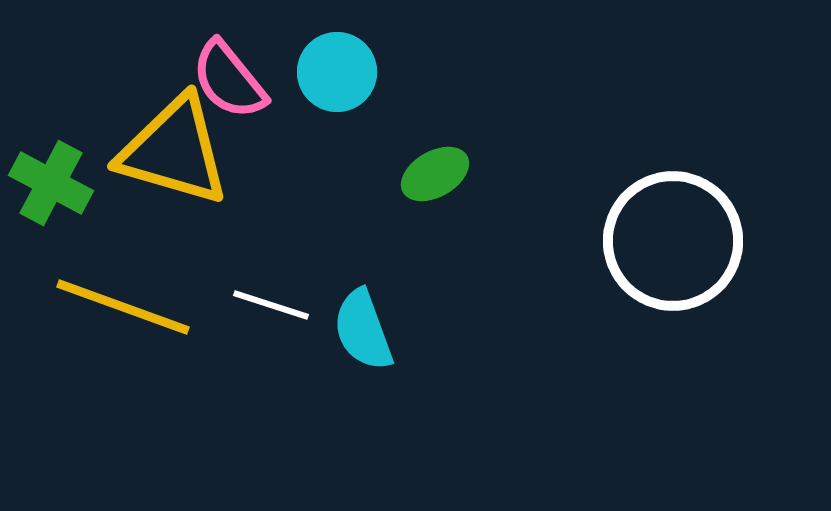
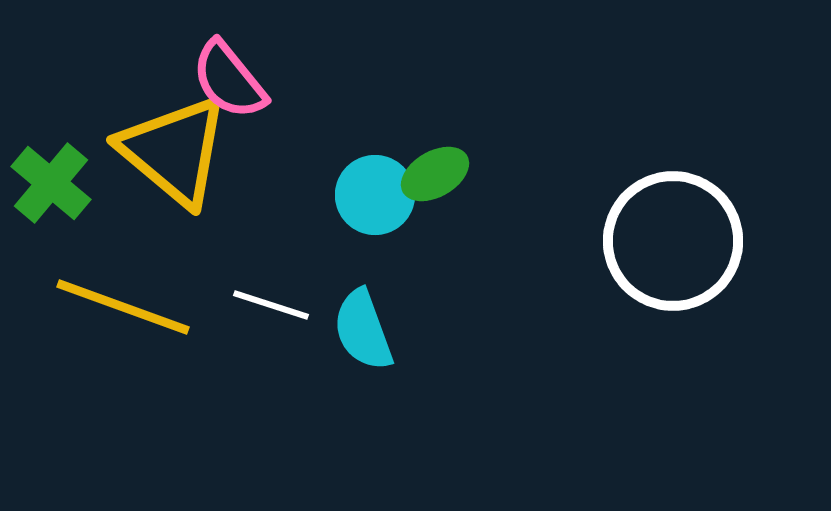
cyan circle: moved 38 px right, 123 px down
yellow triangle: rotated 24 degrees clockwise
green cross: rotated 12 degrees clockwise
